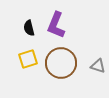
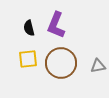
yellow square: rotated 12 degrees clockwise
gray triangle: rotated 28 degrees counterclockwise
